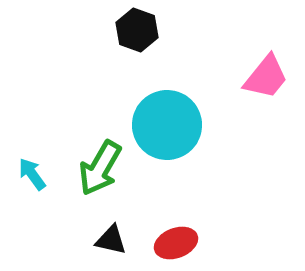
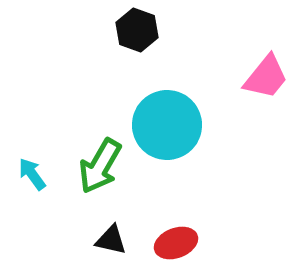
green arrow: moved 2 px up
